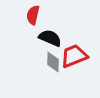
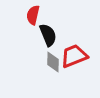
black semicircle: moved 2 px left, 3 px up; rotated 45 degrees clockwise
